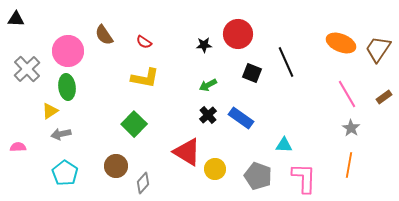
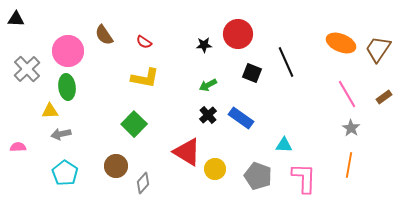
yellow triangle: rotated 30 degrees clockwise
